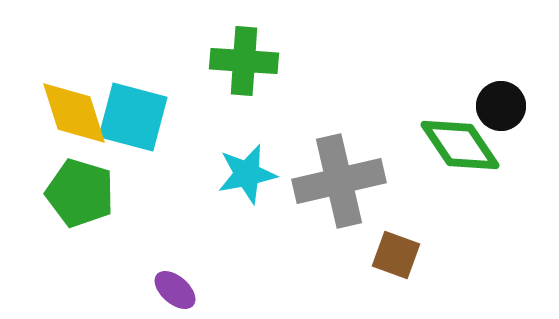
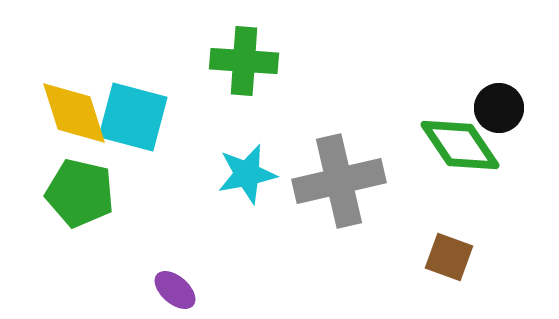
black circle: moved 2 px left, 2 px down
green pentagon: rotated 4 degrees counterclockwise
brown square: moved 53 px right, 2 px down
